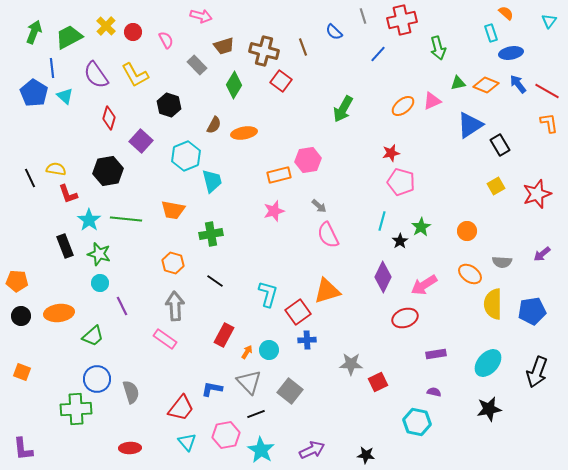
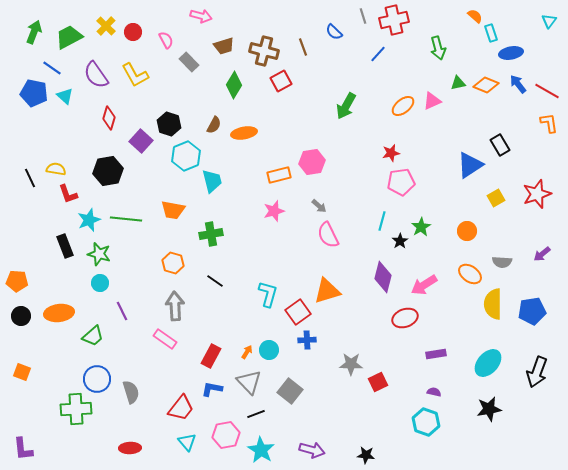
orange semicircle at (506, 13): moved 31 px left, 3 px down
red cross at (402, 20): moved 8 px left
gray rectangle at (197, 65): moved 8 px left, 3 px up
blue line at (52, 68): rotated 48 degrees counterclockwise
red square at (281, 81): rotated 25 degrees clockwise
blue pentagon at (34, 93): rotated 20 degrees counterclockwise
black hexagon at (169, 105): moved 19 px down
green arrow at (343, 109): moved 3 px right, 3 px up
blue triangle at (470, 125): moved 40 px down
pink hexagon at (308, 160): moved 4 px right, 2 px down
pink pentagon at (401, 182): rotated 24 degrees counterclockwise
yellow square at (496, 186): moved 12 px down
cyan star at (89, 220): rotated 15 degrees clockwise
purple diamond at (383, 277): rotated 12 degrees counterclockwise
purple line at (122, 306): moved 5 px down
red rectangle at (224, 335): moved 13 px left, 21 px down
cyan hexagon at (417, 422): moved 9 px right; rotated 8 degrees clockwise
purple arrow at (312, 450): rotated 40 degrees clockwise
